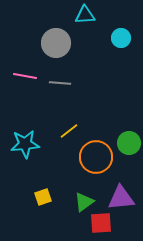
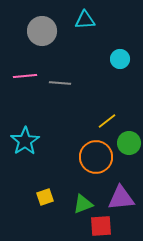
cyan triangle: moved 5 px down
cyan circle: moved 1 px left, 21 px down
gray circle: moved 14 px left, 12 px up
pink line: rotated 15 degrees counterclockwise
yellow line: moved 38 px right, 10 px up
cyan star: moved 3 px up; rotated 28 degrees counterclockwise
yellow square: moved 2 px right
green triangle: moved 1 px left, 2 px down; rotated 15 degrees clockwise
red square: moved 3 px down
